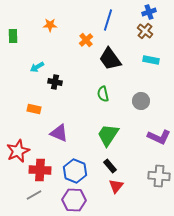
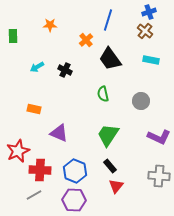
black cross: moved 10 px right, 12 px up; rotated 16 degrees clockwise
